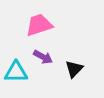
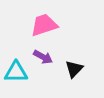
pink trapezoid: moved 5 px right
